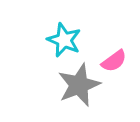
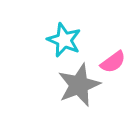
pink semicircle: moved 1 px left, 1 px down
